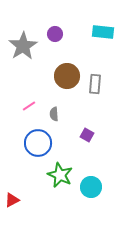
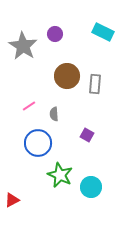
cyan rectangle: rotated 20 degrees clockwise
gray star: rotated 8 degrees counterclockwise
